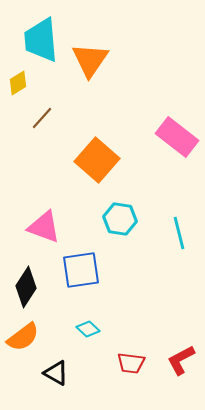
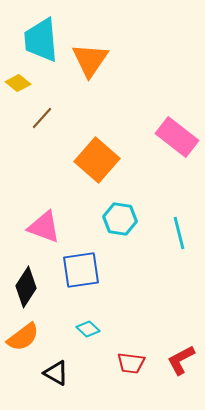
yellow diamond: rotated 70 degrees clockwise
